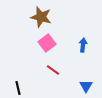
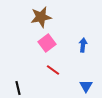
brown star: rotated 25 degrees counterclockwise
